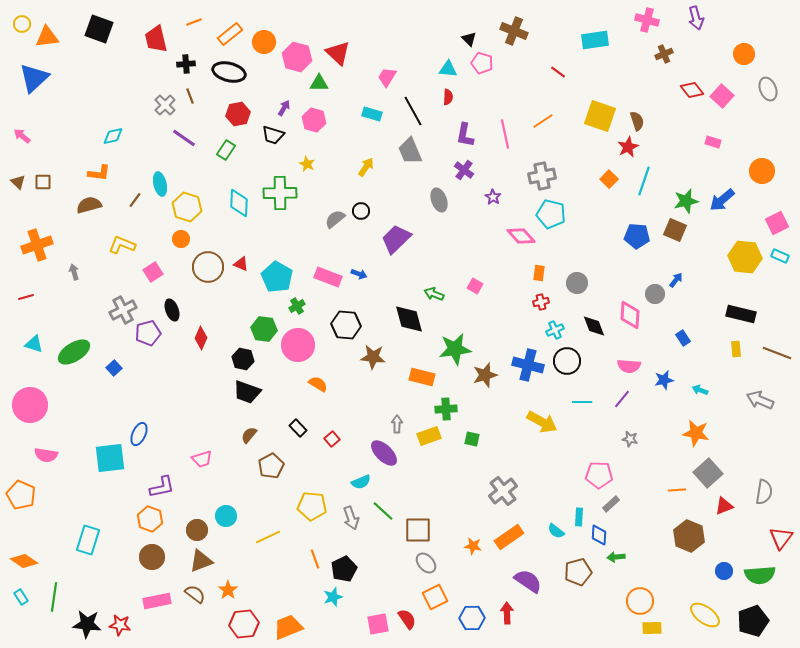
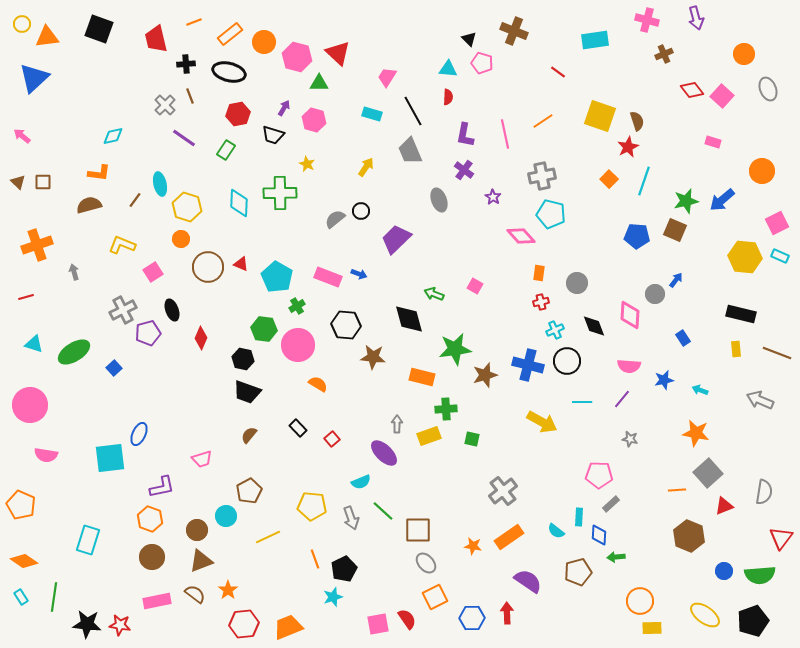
brown pentagon at (271, 466): moved 22 px left, 25 px down
orange pentagon at (21, 495): moved 10 px down
